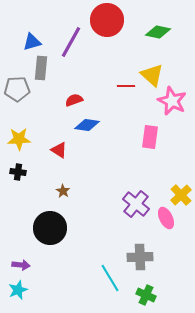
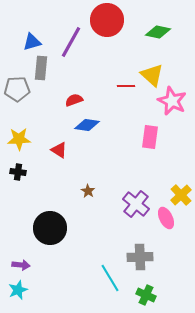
brown star: moved 25 px right
